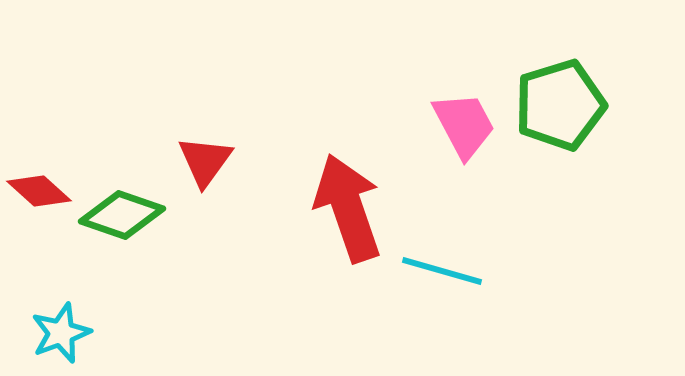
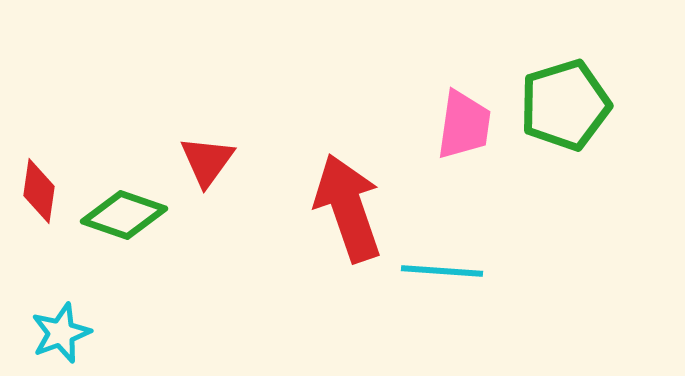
green pentagon: moved 5 px right
pink trapezoid: rotated 36 degrees clockwise
red triangle: moved 2 px right
red diamond: rotated 56 degrees clockwise
green diamond: moved 2 px right
cyan line: rotated 12 degrees counterclockwise
